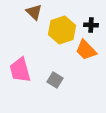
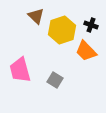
brown triangle: moved 2 px right, 4 px down
black cross: rotated 16 degrees clockwise
orange trapezoid: moved 1 px down
